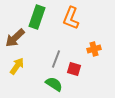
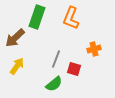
green semicircle: rotated 108 degrees clockwise
